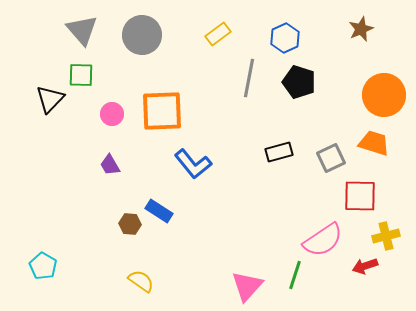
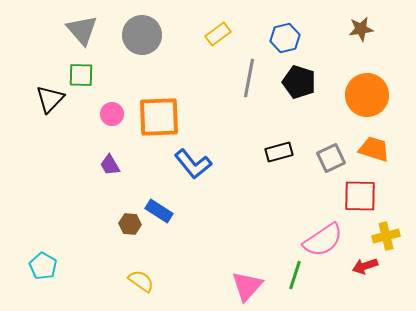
brown star: rotated 15 degrees clockwise
blue hexagon: rotated 12 degrees clockwise
orange circle: moved 17 px left
orange square: moved 3 px left, 6 px down
orange trapezoid: moved 6 px down
